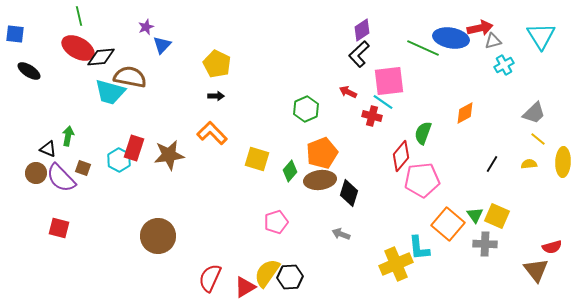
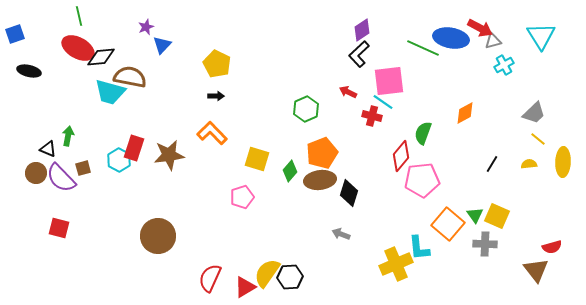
red arrow at (480, 28): rotated 40 degrees clockwise
blue square at (15, 34): rotated 24 degrees counterclockwise
black ellipse at (29, 71): rotated 20 degrees counterclockwise
brown square at (83, 168): rotated 35 degrees counterclockwise
pink pentagon at (276, 222): moved 34 px left, 25 px up
